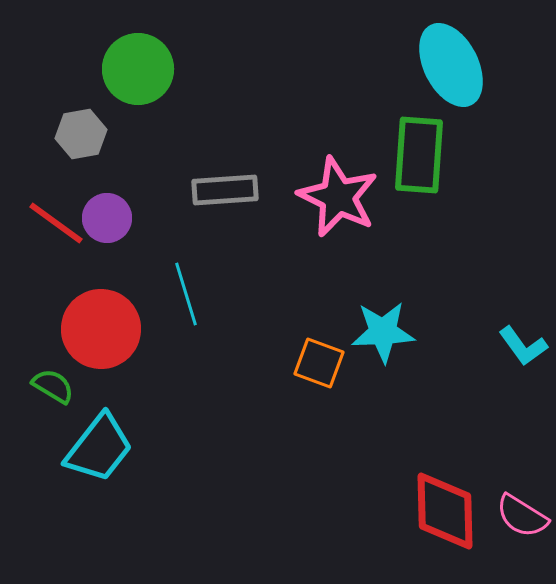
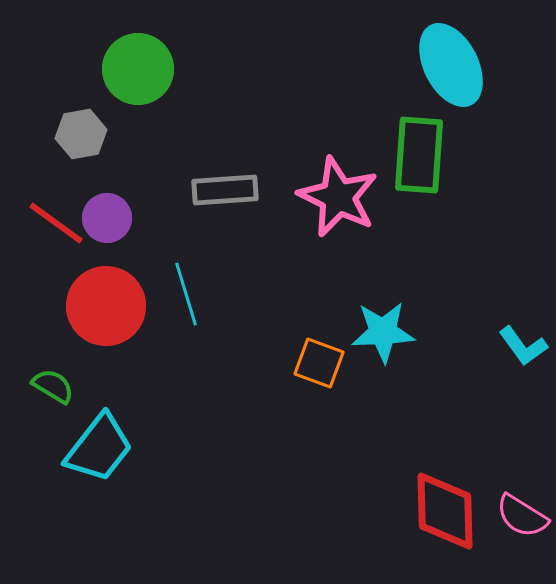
red circle: moved 5 px right, 23 px up
